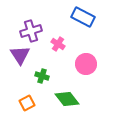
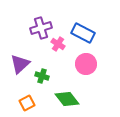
blue rectangle: moved 16 px down
purple cross: moved 10 px right, 3 px up
purple triangle: moved 9 px down; rotated 20 degrees clockwise
